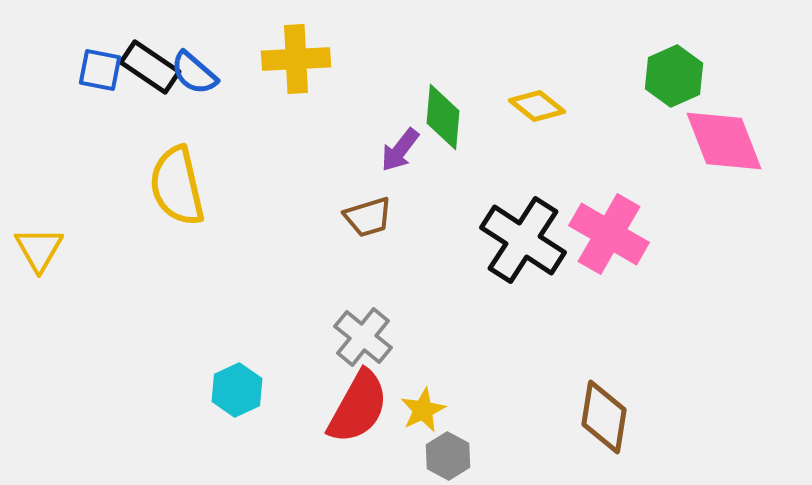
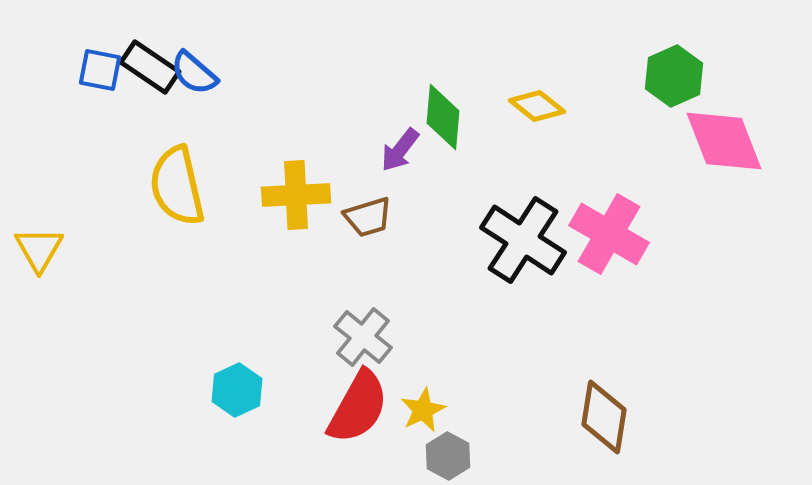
yellow cross: moved 136 px down
